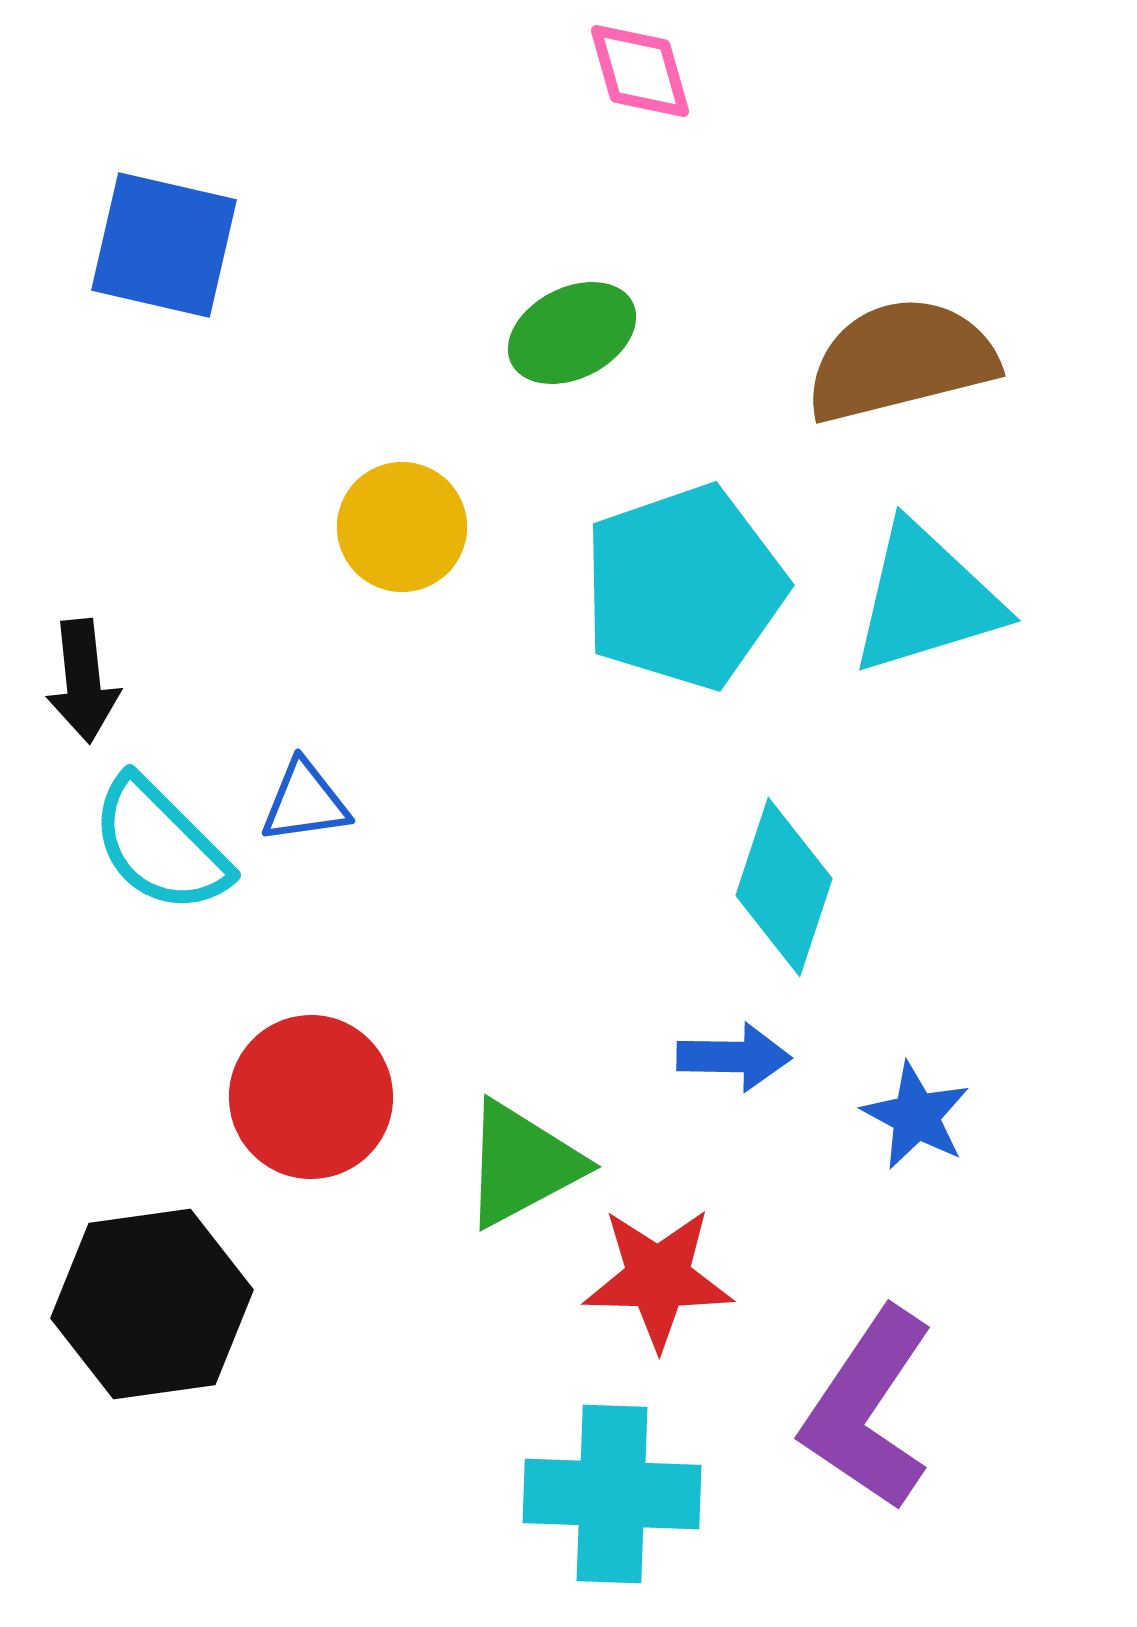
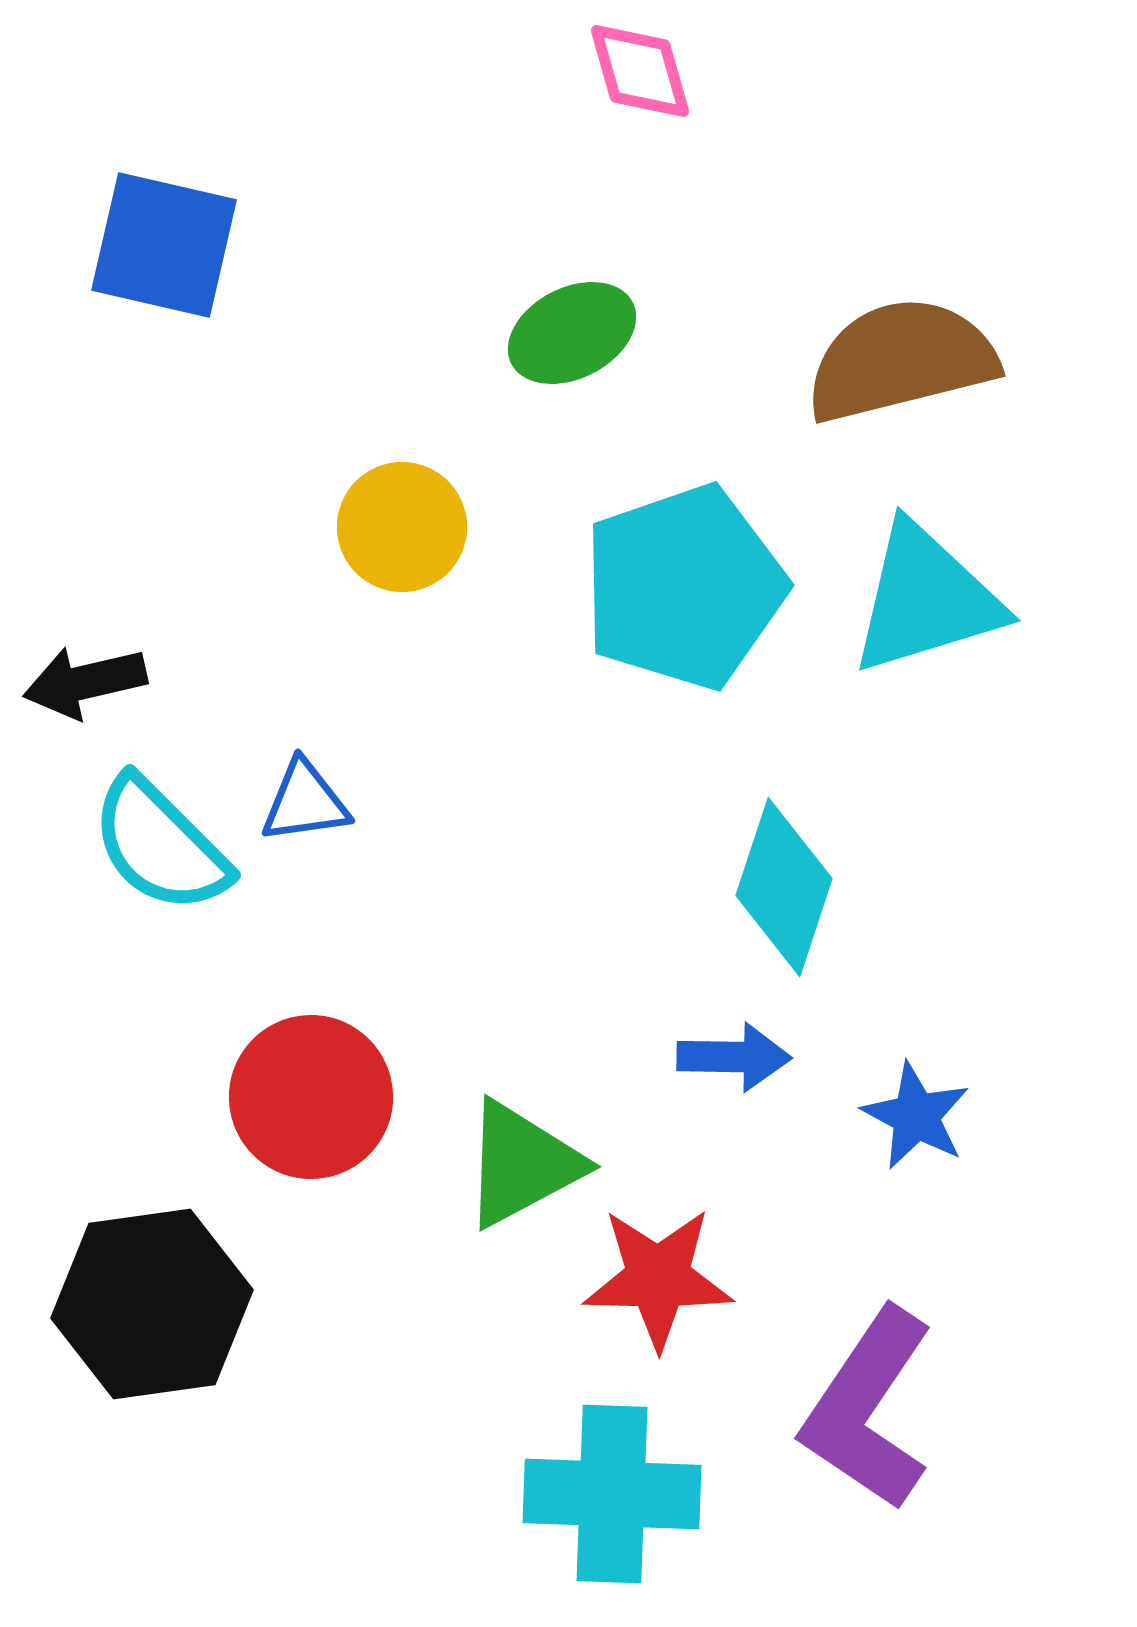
black arrow: moved 2 px right, 1 px down; rotated 83 degrees clockwise
